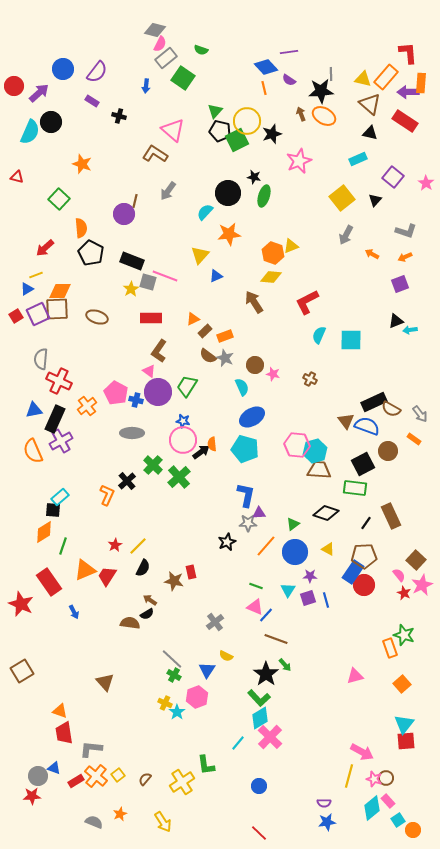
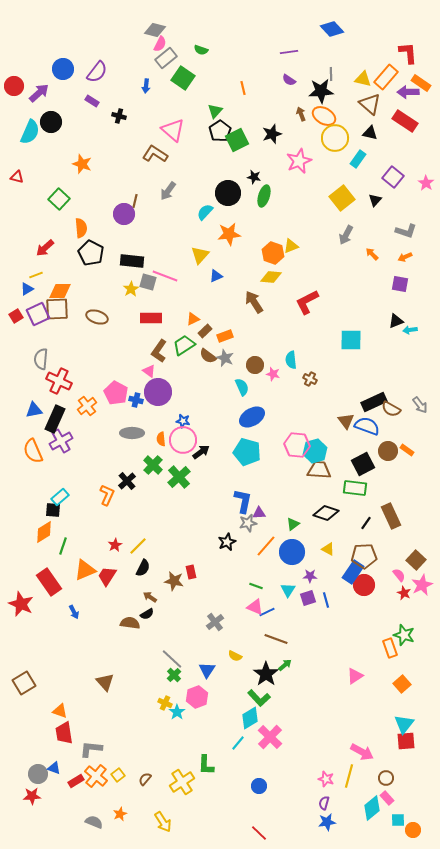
blue diamond at (266, 67): moved 66 px right, 38 px up
orange rectangle at (421, 83): rotated 60 degrees counterclockwise
orange line at (264, 88): moved 21 px left
yellow circle at (247, 121): moved 88 px right, 17 px down
black pentagon at (220, 131): rotated 25 degrees clockwise
cyan rectangle at (358, 159): rotated 30 degrees counterclockwise
orange arrow at (372, 254): rotated 16 degrees clockwise
black rectangle at (132, 261): rotated 15 degrees counterclockwise
purple square at (400, 284): rotated 30 degrees clockwise
cyan semicircle at (319, 335): moved 28 px left, 25 px down; rotated 30 degrees counterclockwise
green trapezoid at (187, 386): moved 3 px left, 41 px up; rotated 25 degrees clockwise
gray arrow at (420, 414): moved 9 px up
orange rectangle at (414, 439): moved 7 px left, 11 px down
orange semicircle at (212, 444): moved 51 px left, 5 px up
cyan pentagon at (245, 449): moved 2 px right, 3 px down
blue L-shape at (246, 495): moved 3 px left, 6 px down
gray star at (248, 523): rotated 12 degrees counterclockwise
blue circle at (295, 552): moved 3 px left
brown arrow at (150, 600): moved 3 px up
blue line at (266, 615): moved 1 px right, 3 px up; rotated 21 degrees clockwise
yellow semicircle at (226, 656): moved 9 px right
green arrow at (285, 665): rotated 88 degrees counterclockwise
brown square at (22, 671): moved 2 px right, 12 px down
green cross at (174, 675): rotated 16 degrees clockwise
pink triangle at (355, 676): rotated 18 degrees counterclockwise
cyan diamond at (260, 718): moved 10 px left
green L-shape at (206, 765): rotated 10 degrees clockwise
gray circle at (38, 776): moved 2 px up
pink star at (374, 779): moved 48 px left
pink rectangle at (388, 801): moved 1 px left, 3 px up
purple semicircle at (324, 803): rotated 104 degrees clockwise
cyan square at (398, 820): rotated 32 degrees clockwise
